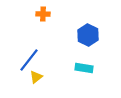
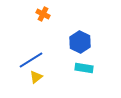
orange cross: rotated 24 degrees clockwise
blue hexagon: moved 8 px left, 7 px down
blue line: moved 2 px right; rotated 20 degrees clockwise
